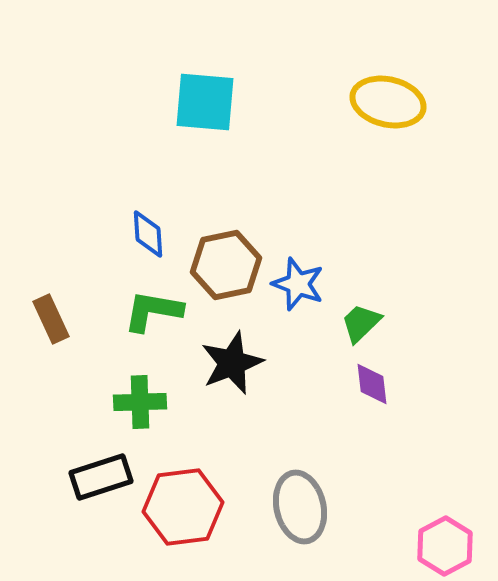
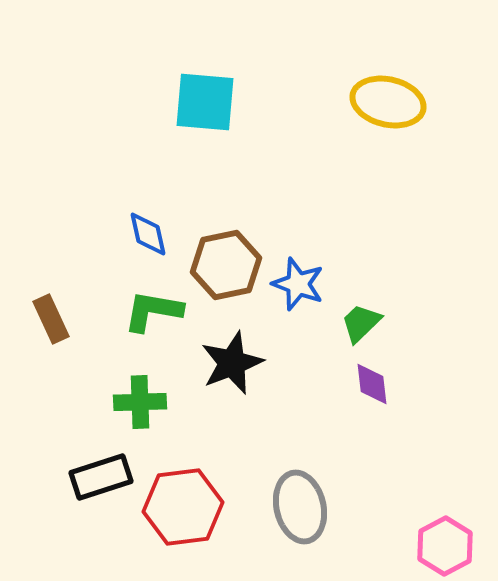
blue diamond: rotated 9 degrees counterclockwise
